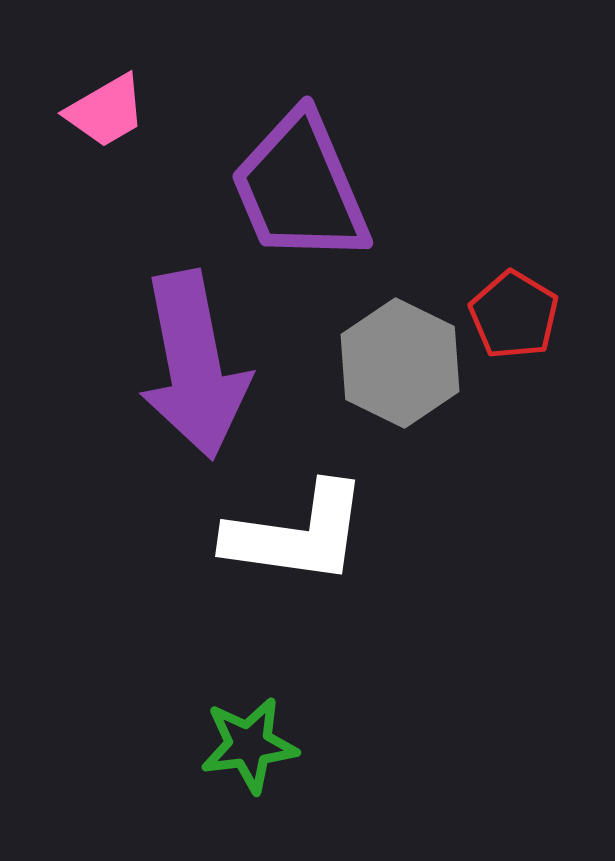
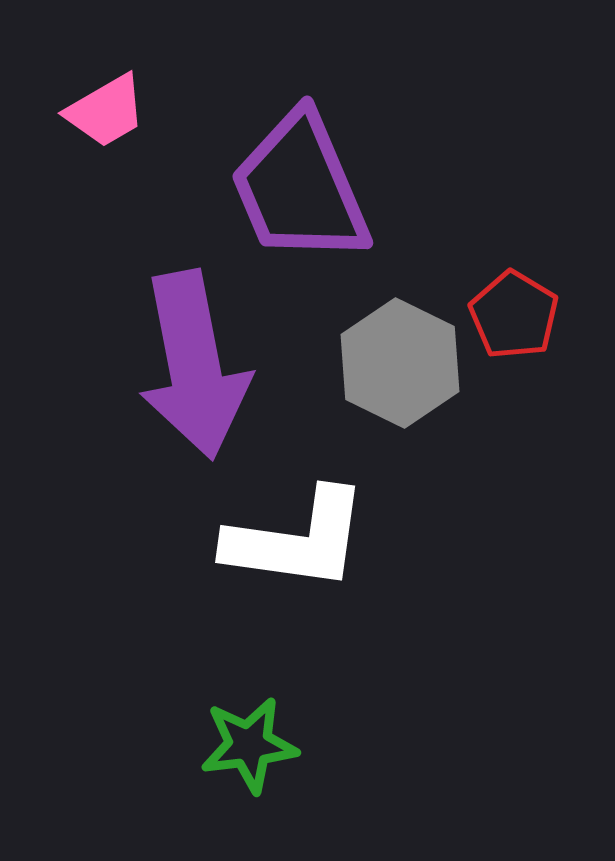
white L-shape: moved 6 px down
